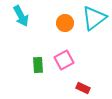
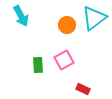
orange circle: moved 2 px right, 2 px down
red rectangle: moved 1 px down
